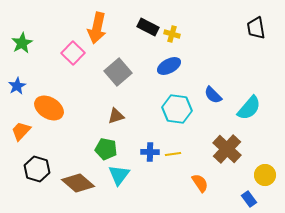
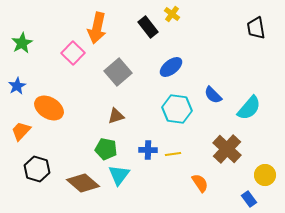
black rectangle: rotated 25 degrees clockwise
yellow cross: moved 20 px up; rotated 21 degrees clockwise
blue ellipse: moved 2 px right, 1 px down; rotated 10 degrees counterclockwise
blue cross: moved 2 px left, 2 px up
brown diamond: moved 5 px right
